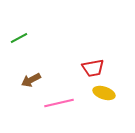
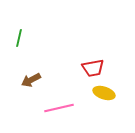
green line: rotated 48 degrees counterclockwise
pink line: moved 5 px down
